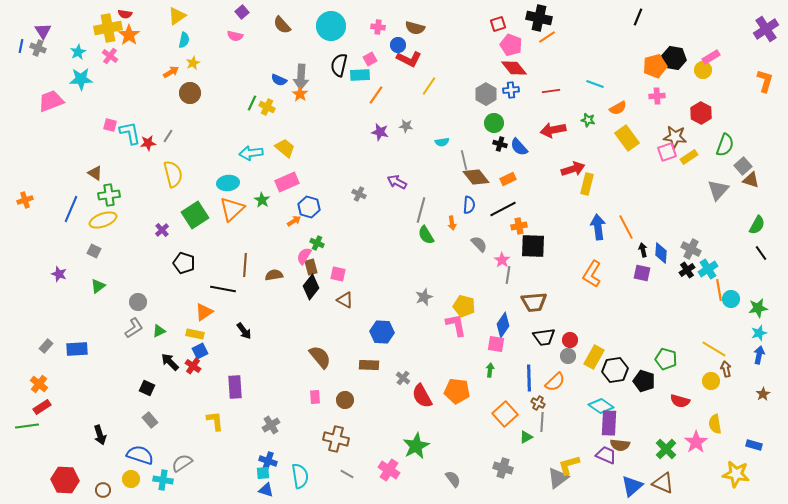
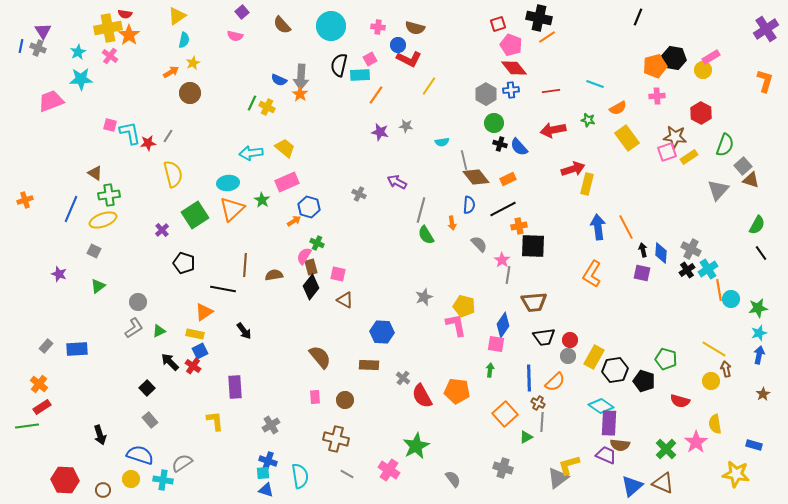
black square at (147, 388): rotated 21 degrees clockwise
